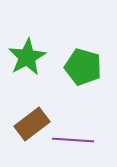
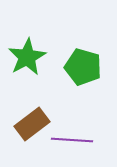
purple line: moved 1 px left
